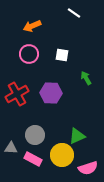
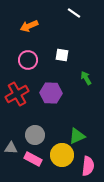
orange arrow: moved 3 px left
pink circle: moved 1 px left, 6 px down
pink semicircle: moved 2 px up; rotated 66 degrees counterclockwise
